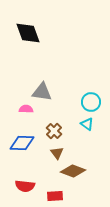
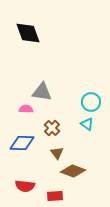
brown cross: moved 2 px left, 3 px up
